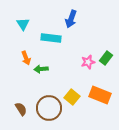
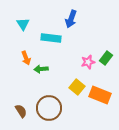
yellow square: moved 5 px right, 10 px up
brown semicircle: moved 2 px down
